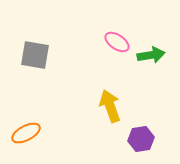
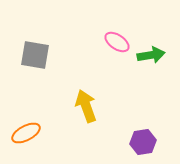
yellow arrow: moved 24 px left
purple hexagon: moved 2 px right, 3 px down
